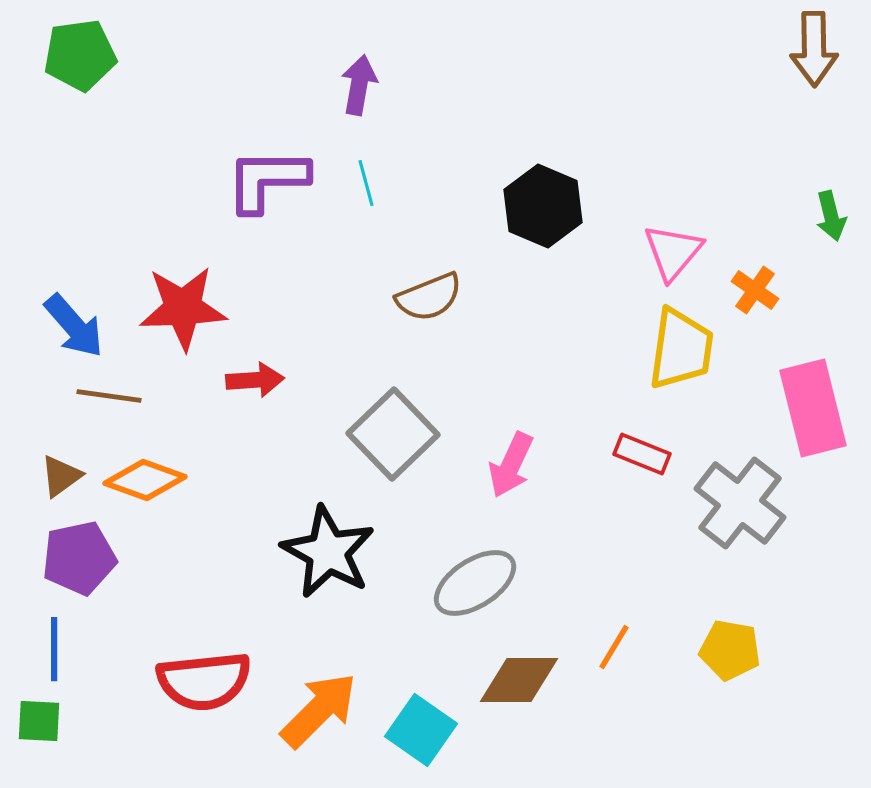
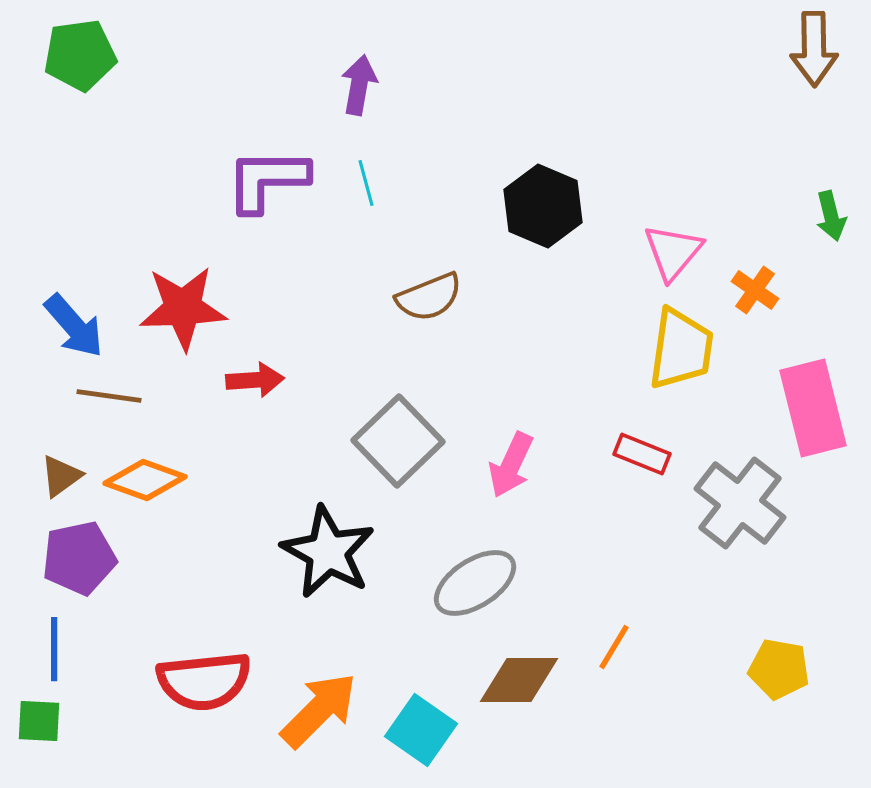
gray square: moved 5 px right, 7 px down
yellow pentagon: moved 49 px right, 19 px down
